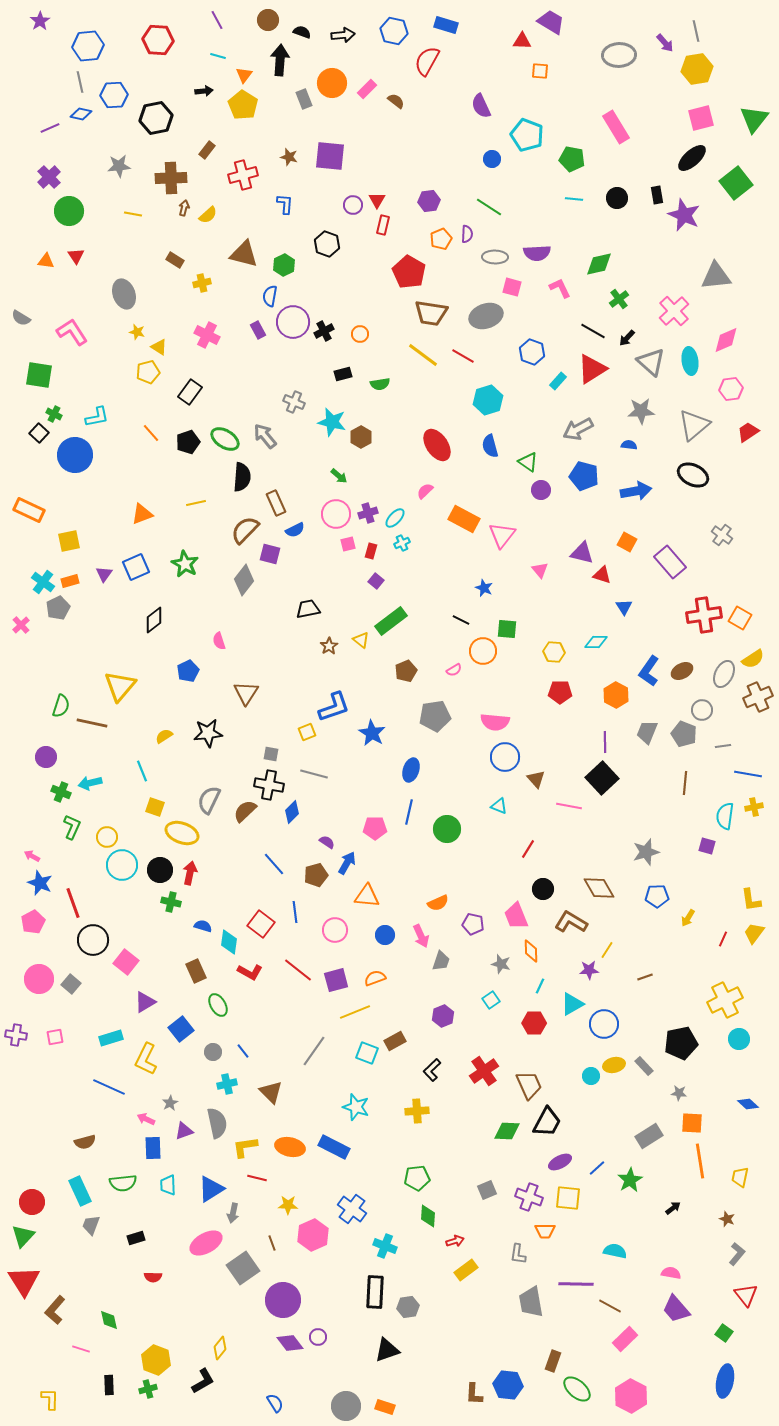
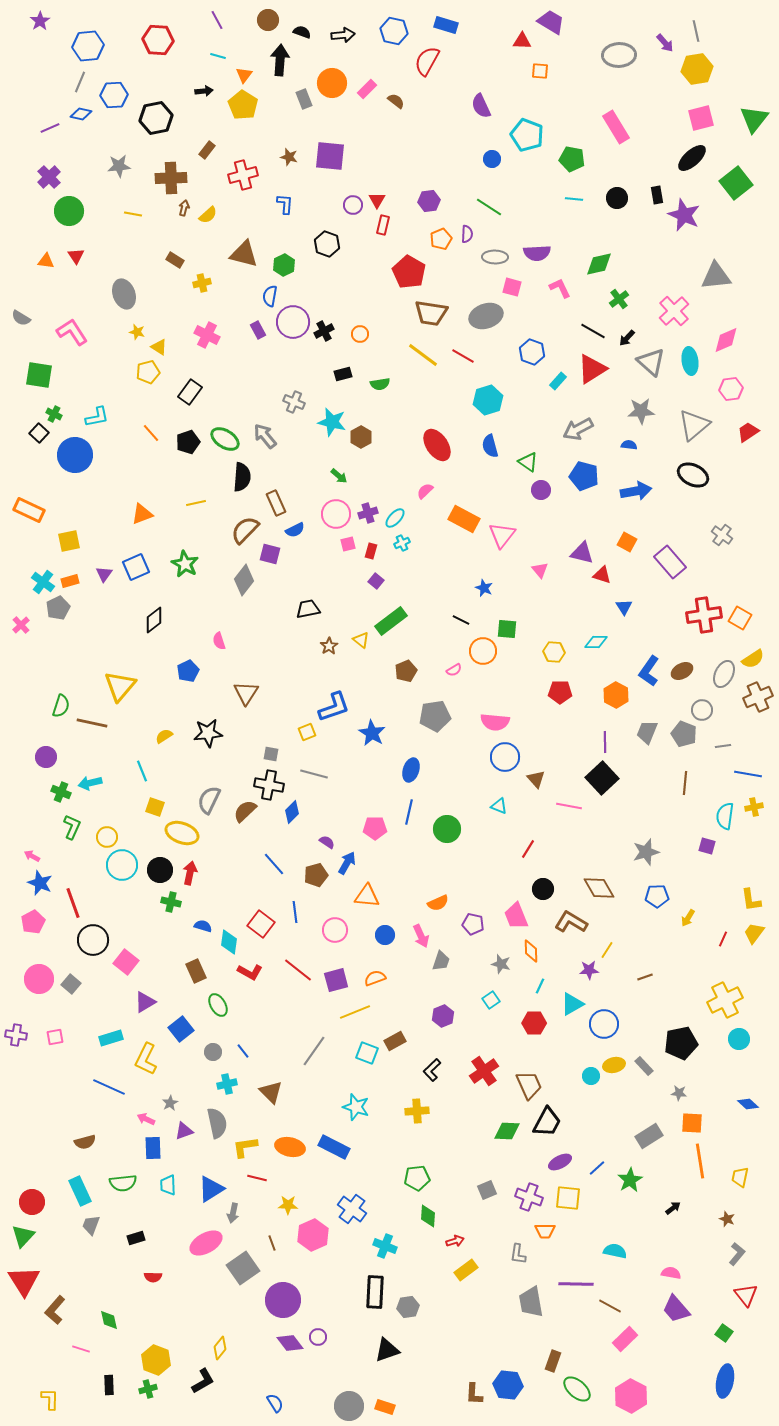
gray line at (80, 82): rotated 35 degrees clockwise
gray circle at (346, 1406): moved 3 px right
